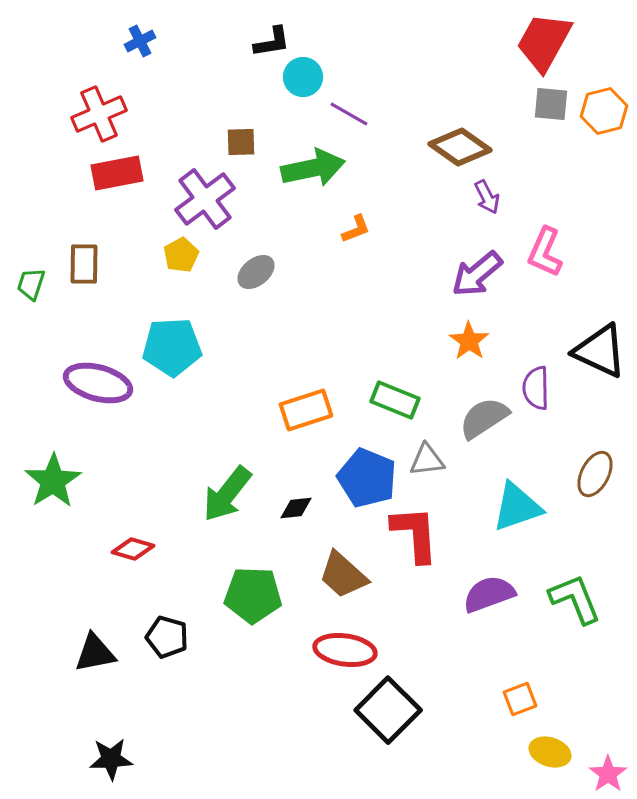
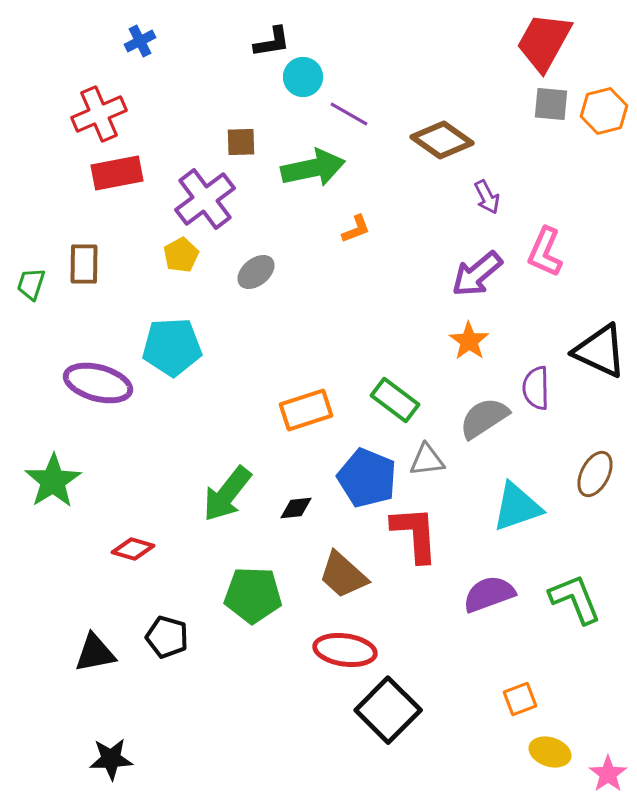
brown diamond at (460, 147): moved 18 px left, 7 px up
green rectangle at (395, 400): rotated 15 degrees clockwise
